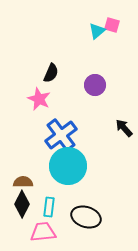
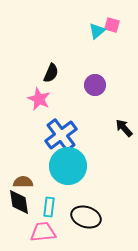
black diamond: moved 3 px left, 2 px up; rotated 36 degrees counterclockwise
